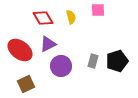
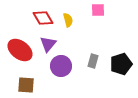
yellow semicircle: moved 3 px left, 3 px down
purple triangle: rotated 24 degrees counterclockwise
black pentagon: moved 4 px right, 3 px down
brown square: moved 1 px down; rotated 30 degrees clockwise
